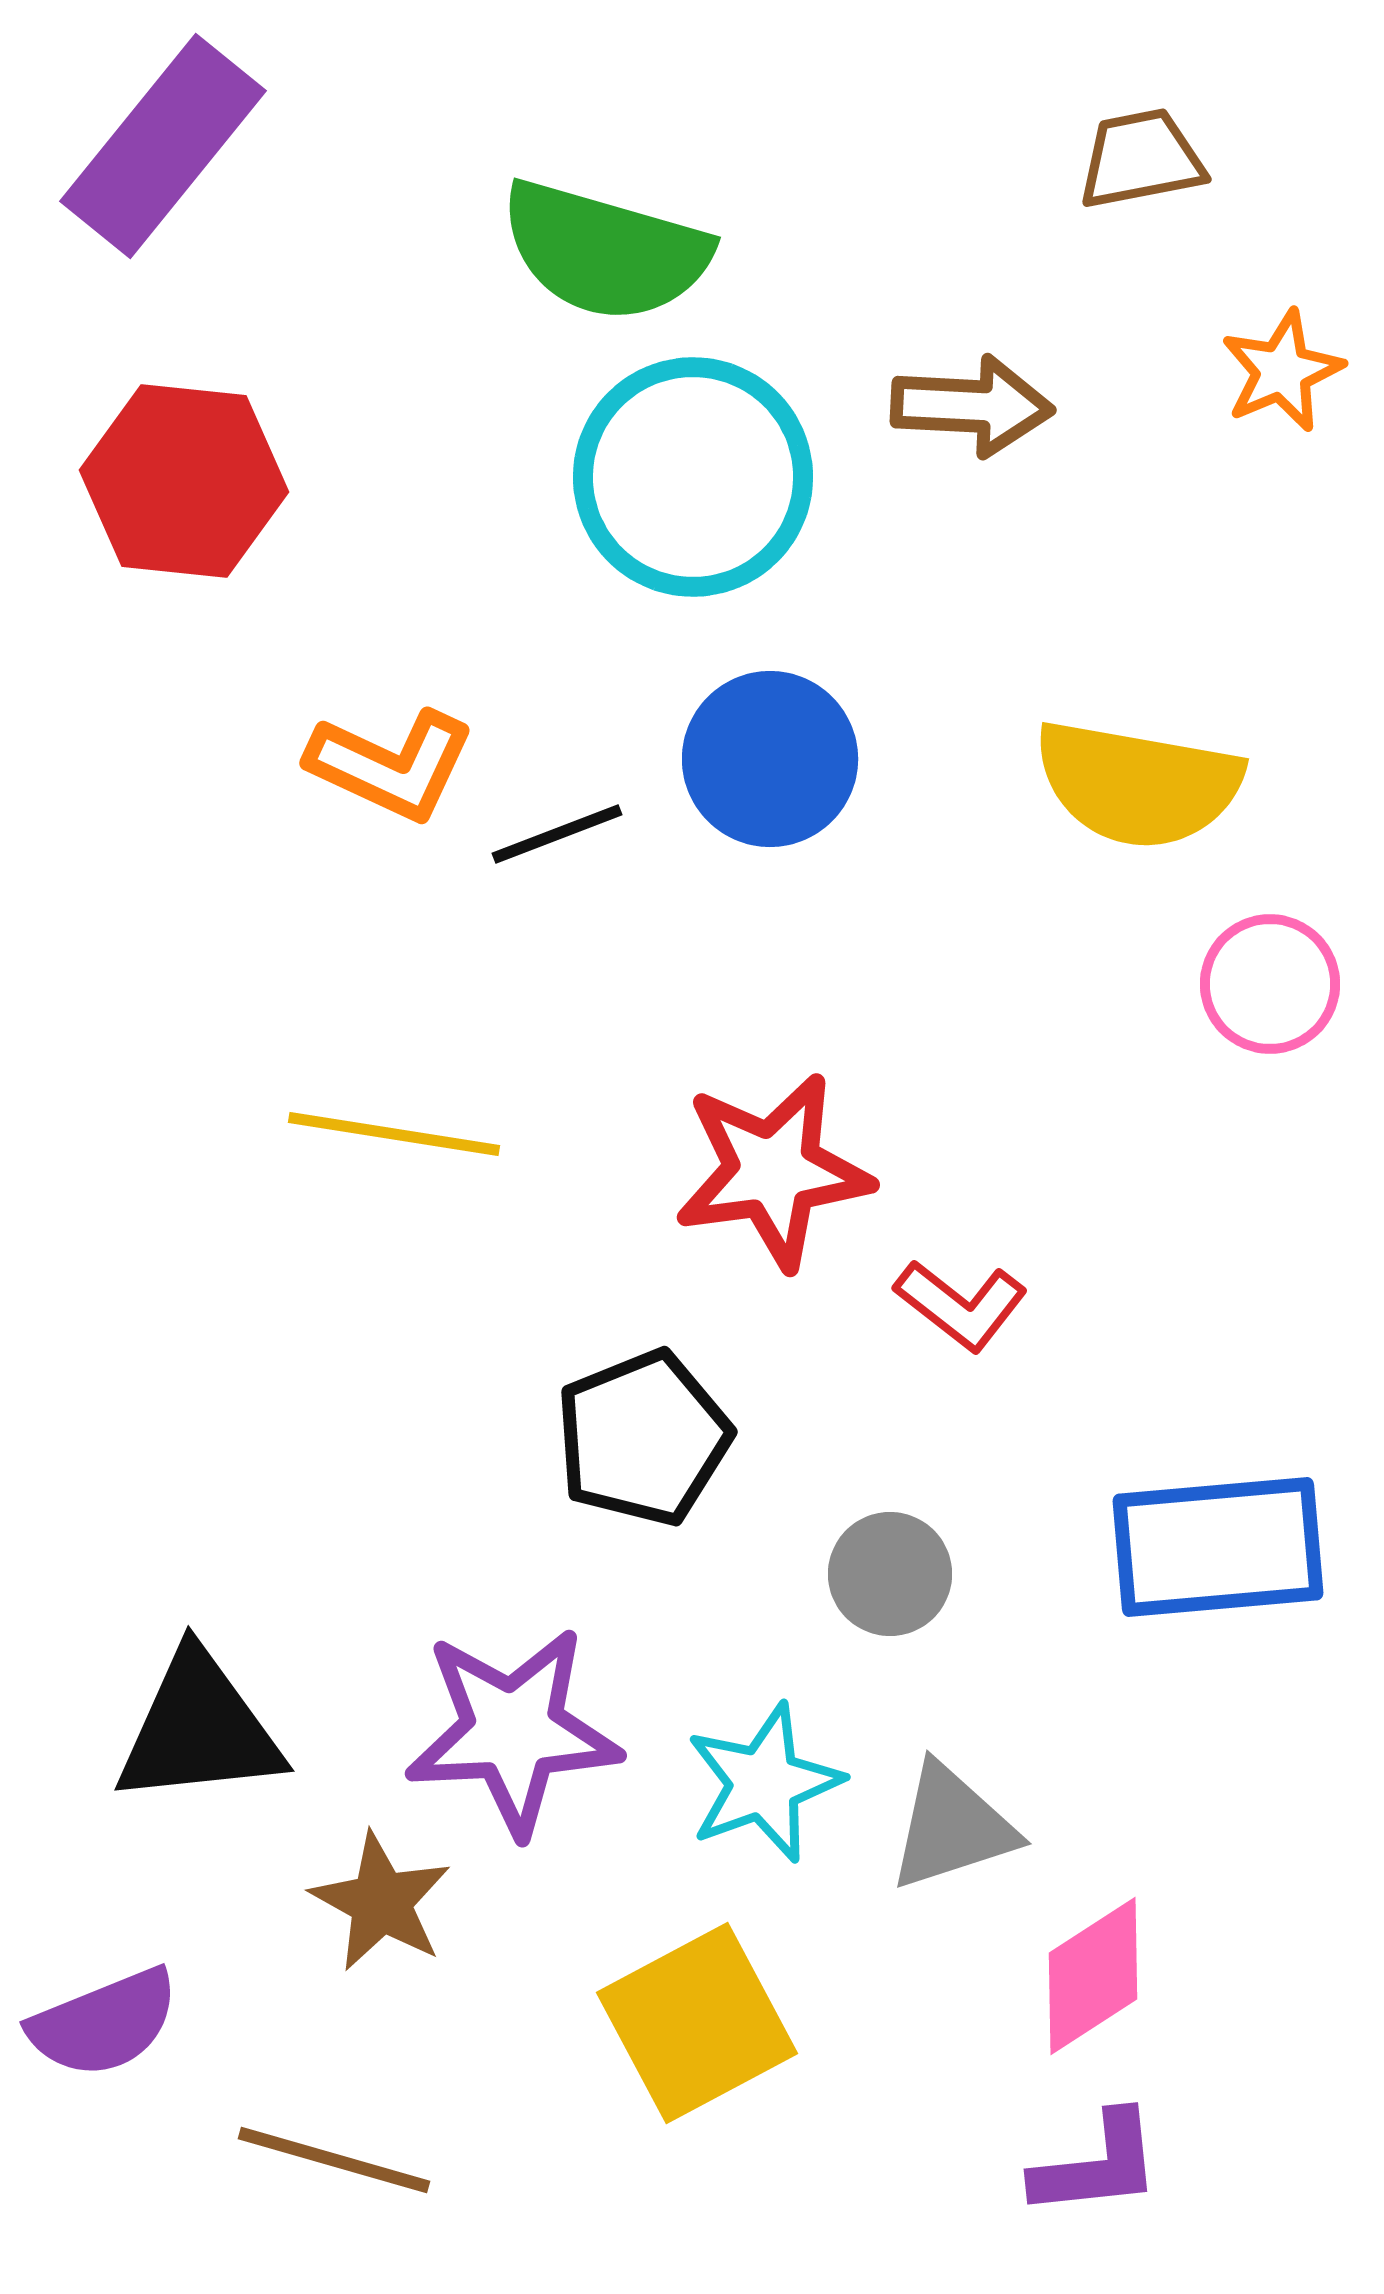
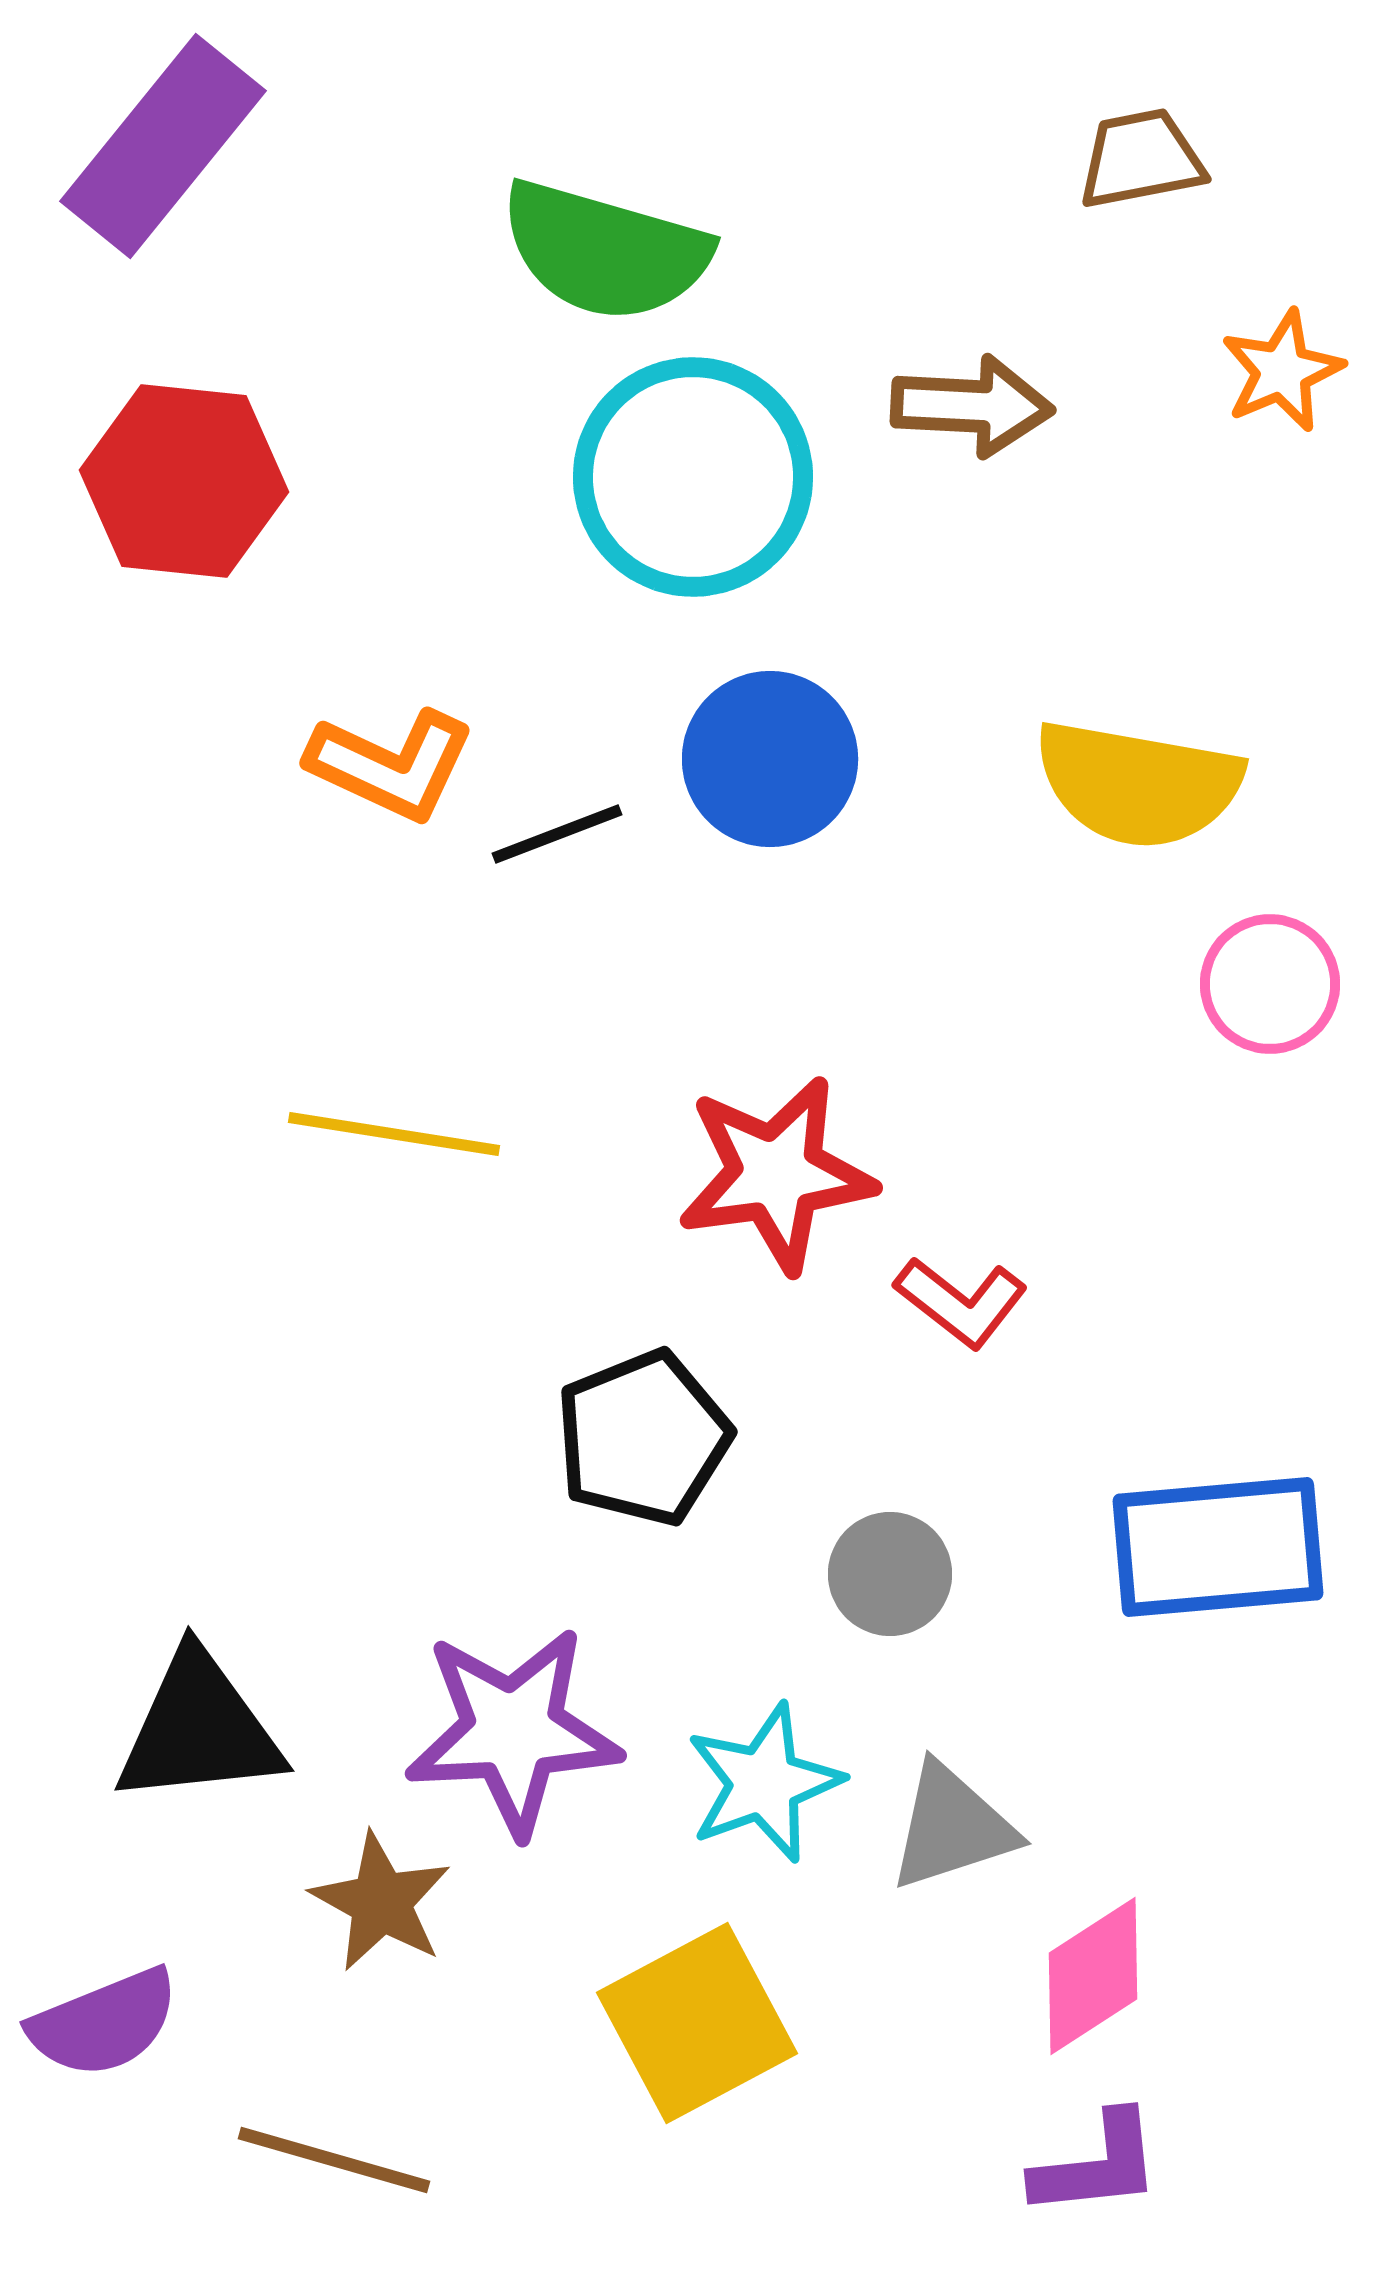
red star: moved 3 px right, 3 px down
red L-shape: moved 3 px up
